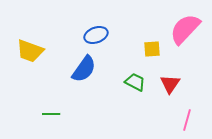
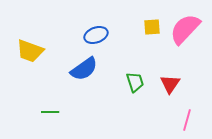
yellow square: moved 22 px up
blue semicircle: rotated 20 degrees clockwise
green trapezoid: rotated 45 degrees clockwise
green line: moved 1 px left, 2 px up
